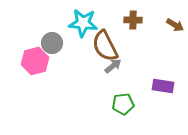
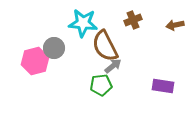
brown cross: rotated 24 degrees counterclockwise
brown arrow: rotated 138 degrees clockwise
gray circle: moved 2 px right, 5 px down
green pentagon: moved 22 px left, 19 px up
